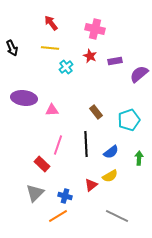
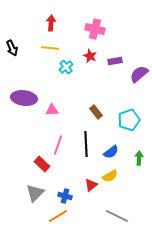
red arrow: rotated 42 degrees clockwise
